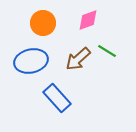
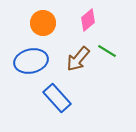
pink diamond: rotated 20 degrees counterclockwise
brown arrow: rotated 8 degrees counterclockwise
